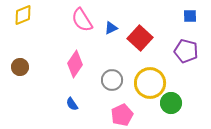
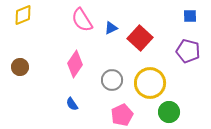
purple pentagon: moved 2 px right
green circle: moved 2 px left, 9 px down
